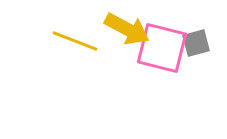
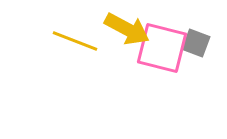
gray square: rotated 36 degrees clockwise
